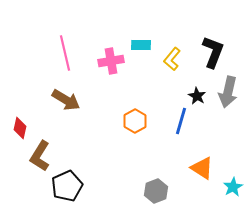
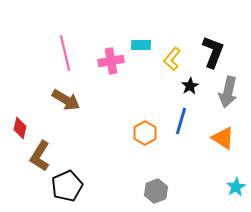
black star: moved 7 px left, 10 px up; rotated 12 degrees clockwise
orange hexagon: moved 10 px right, 12 px down
orange triangle: moved 21 px right, 30 px up
cyan star: moved 3 px right
